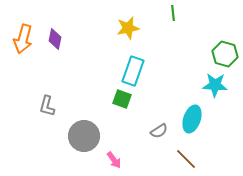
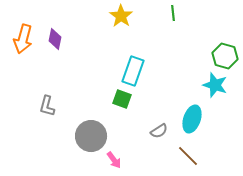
yellow star: moved 7 px left, 12 px up; rotated 25 degrees counterclockwise
green hexagon: moved 2 px down
cyan star: rotated 15 degrees clockwise
gray circle: moved 7 px right
brown line: moved 2 px right, 3 px up
